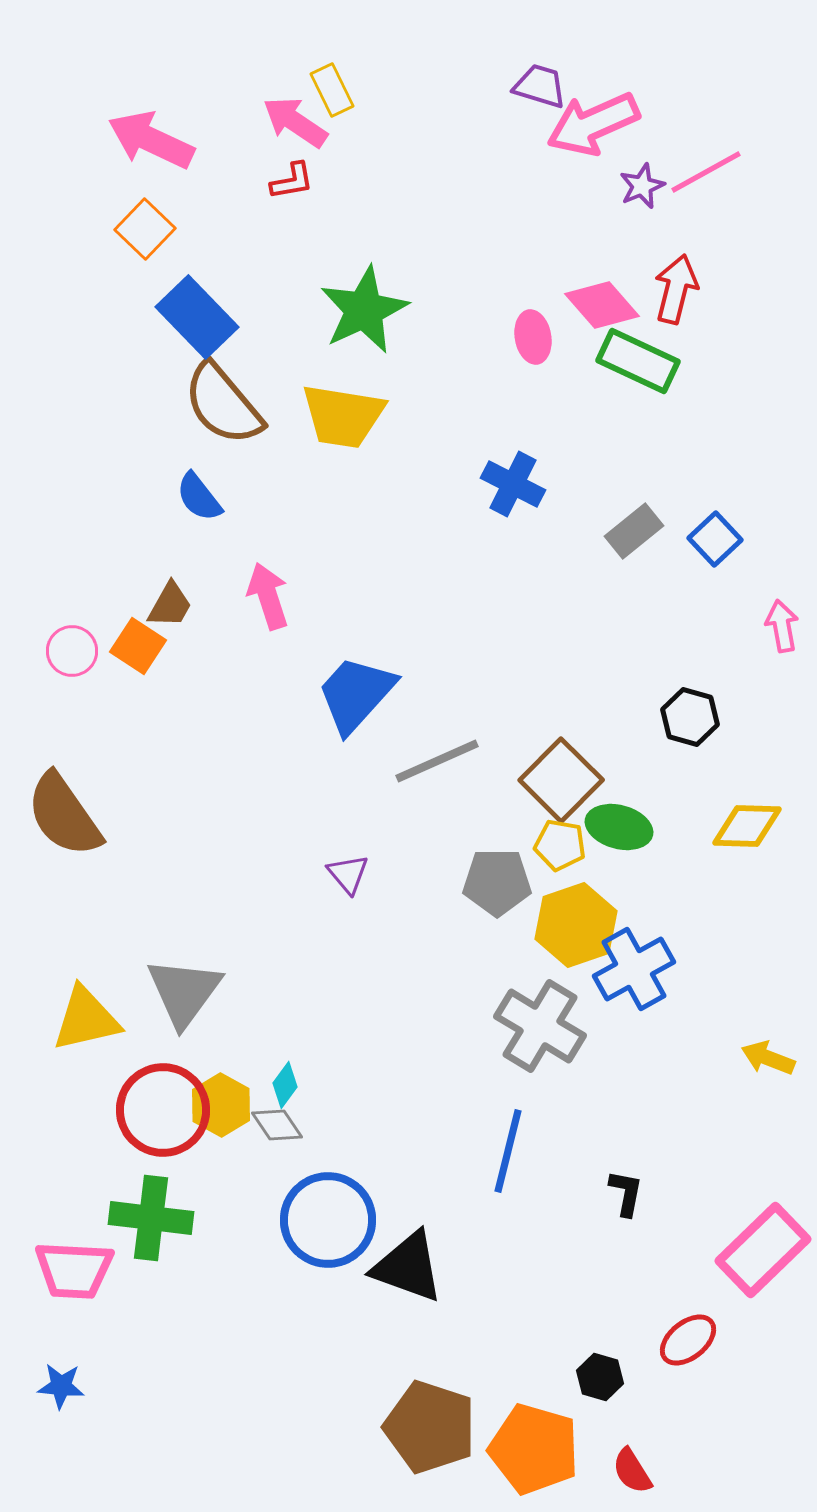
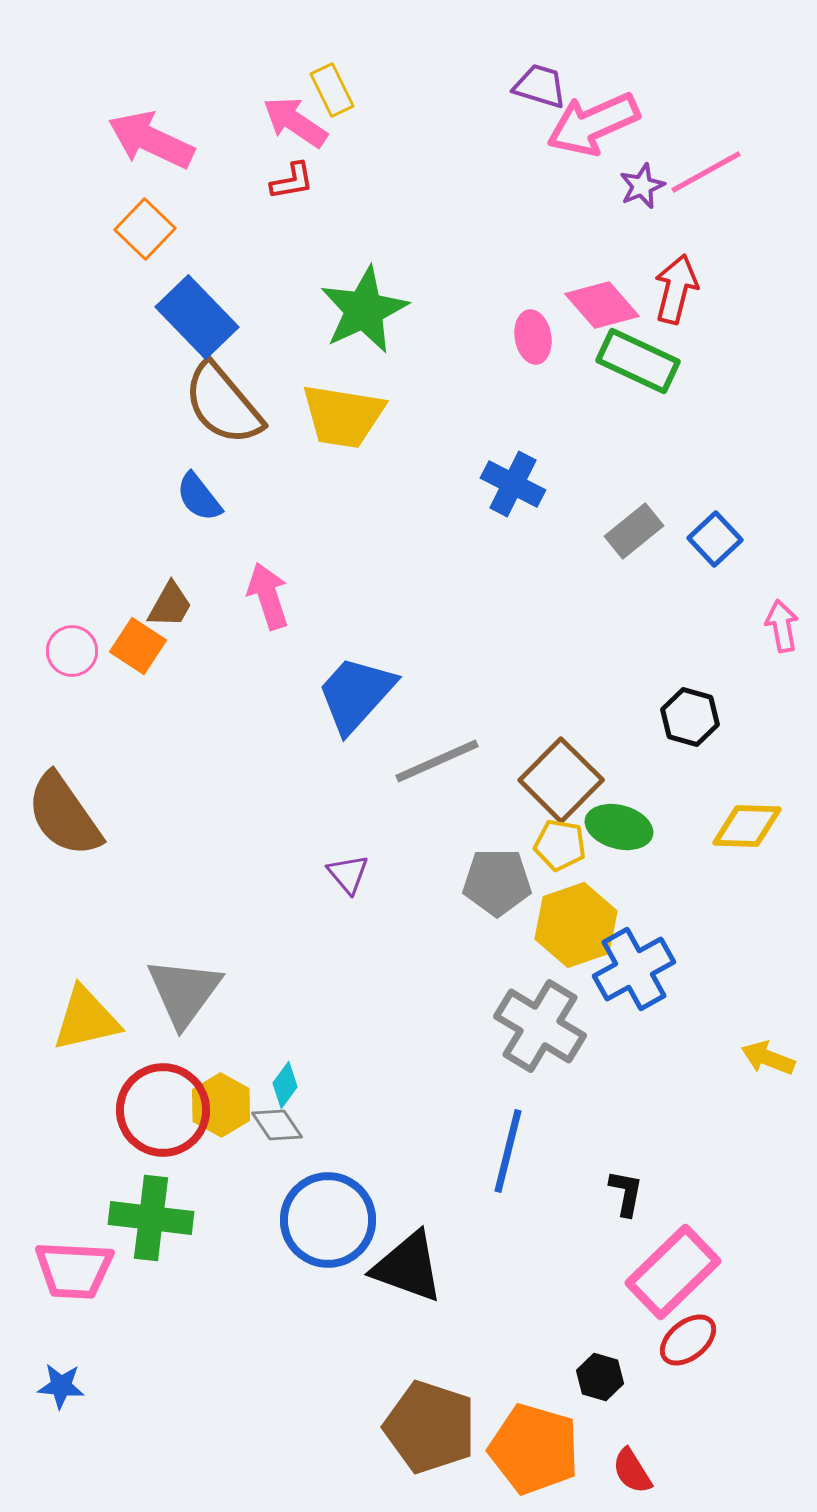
pink rectangle at (763, 1250): moved 90 px left, 22 px down
